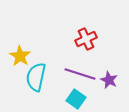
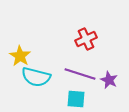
cyan semicircle: rotated 88 degrees counterclockwise
cyan square: rotated 30 degrees counterclockwise
